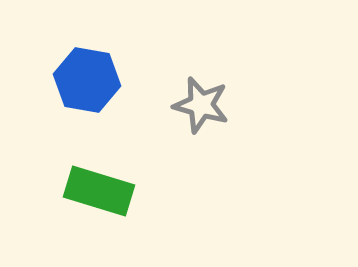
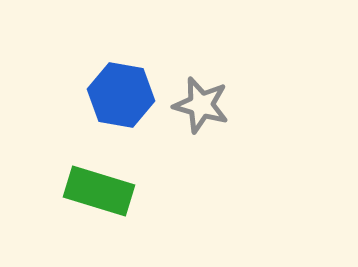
blue hexagon: moved 34 px right, 15 px down
